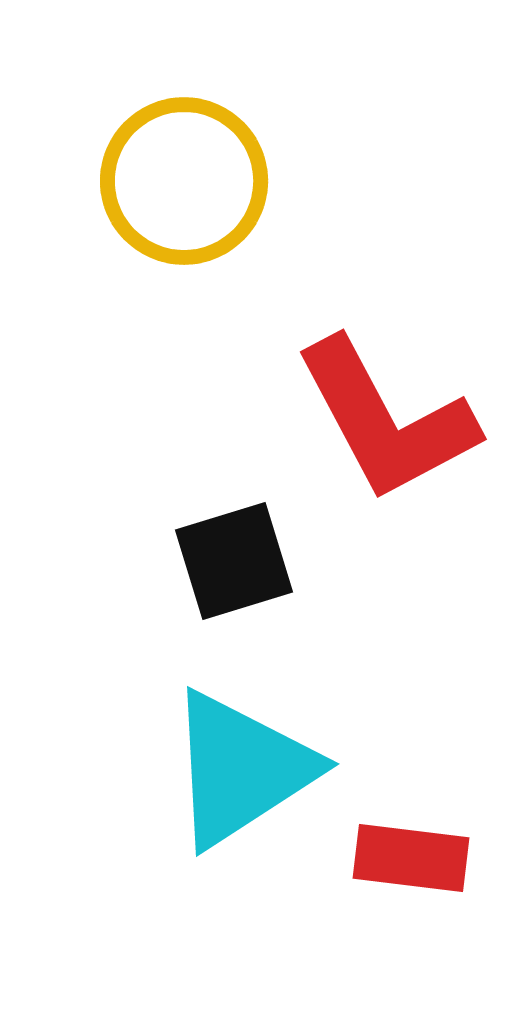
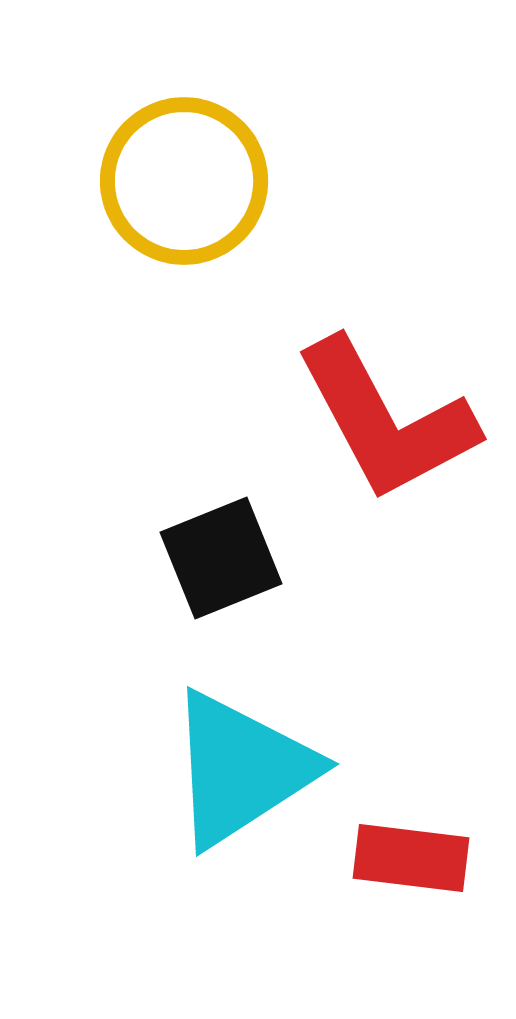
black square: moved 13 px left, 3 px up; rotated 5 degrees counterclockwise
